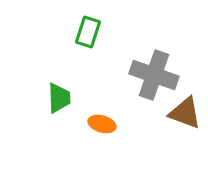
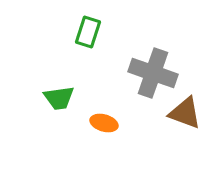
gray cross: moved 1 px left, 2 px up
green trapezoid: rotated 84 degrees clockwise
orange ellipse: moved 2 px right, 1 px up
